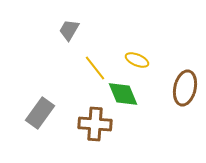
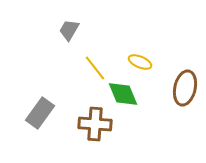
yellow ellipse: moved 3 px right, 2 px down
